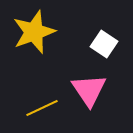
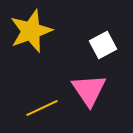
yellow star: moved 3 px left, 1 px up
white square: moved 1 px left, 1 px down; rotated 28 degrees clockwise
